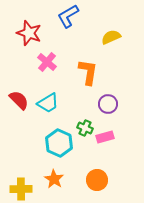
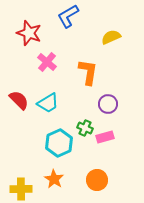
cyan hexagon: rotated 12 degrees clockwise
